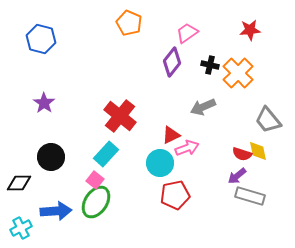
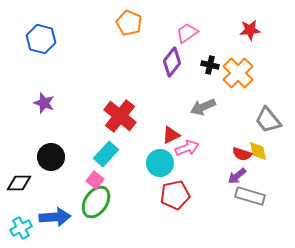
purple star: rotated 15 degrees counterclockwise
blue arrow: moved 1 px left, 6 px down
